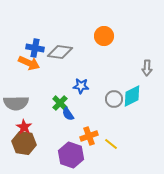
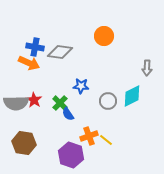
blue cross: moved 1 px up
gray circle: moved 6 px left, 2 px down
red star: moved 10 px right, 27 px up
yellow line: moved 5 px left, 4 px up
